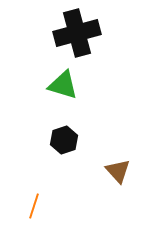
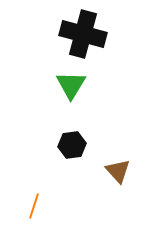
black cross: moved 6 px right, 1 px down; rotated 30 degrees clockwise
green triangle: moved 8 px right; rotated 44 degrees clockwise
black hexagon: moved 8 px right, 5 px down; rotated 12 degrees clockwise
